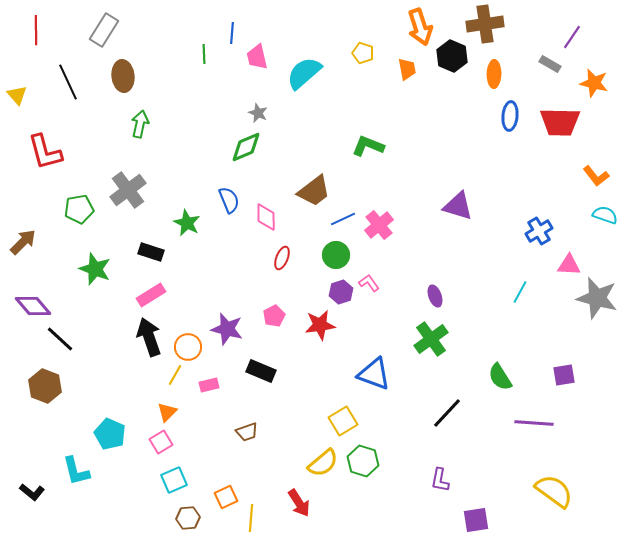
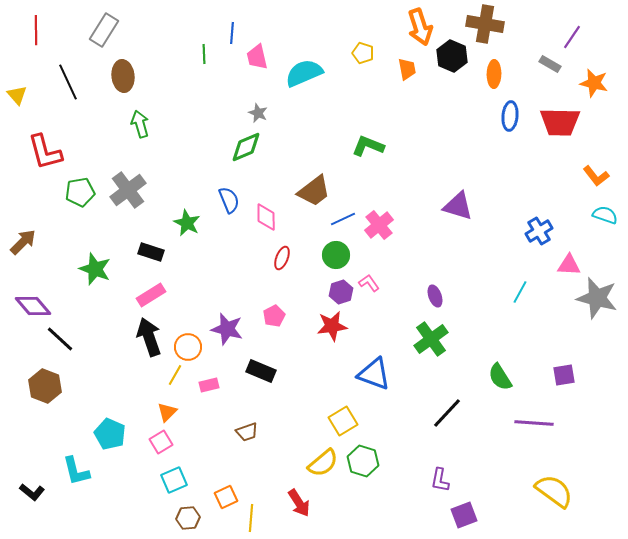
brown cross at (485, 24): rotated 18 degrees clockwise
cyan semicircle at (304, 73): rotated 18 degrees clockwise
green arrow at (140, 124): rotated 28 degrees counterclockwise
green pentagon at (79, 209): moved 1 px right, 17 px up
red star at (320, 325): moved 12 px right, 1 px down
purple square at (476, 520): moved 12 px left, 5 px up; rotated 12 degrees counterclockwise
